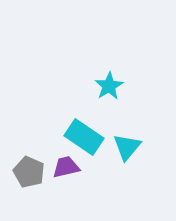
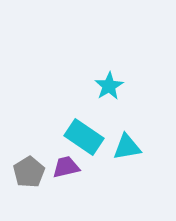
cyan triangle: rotated 40 degrees clockwise
gray pentagon: rotated 16 degrees clockwise
